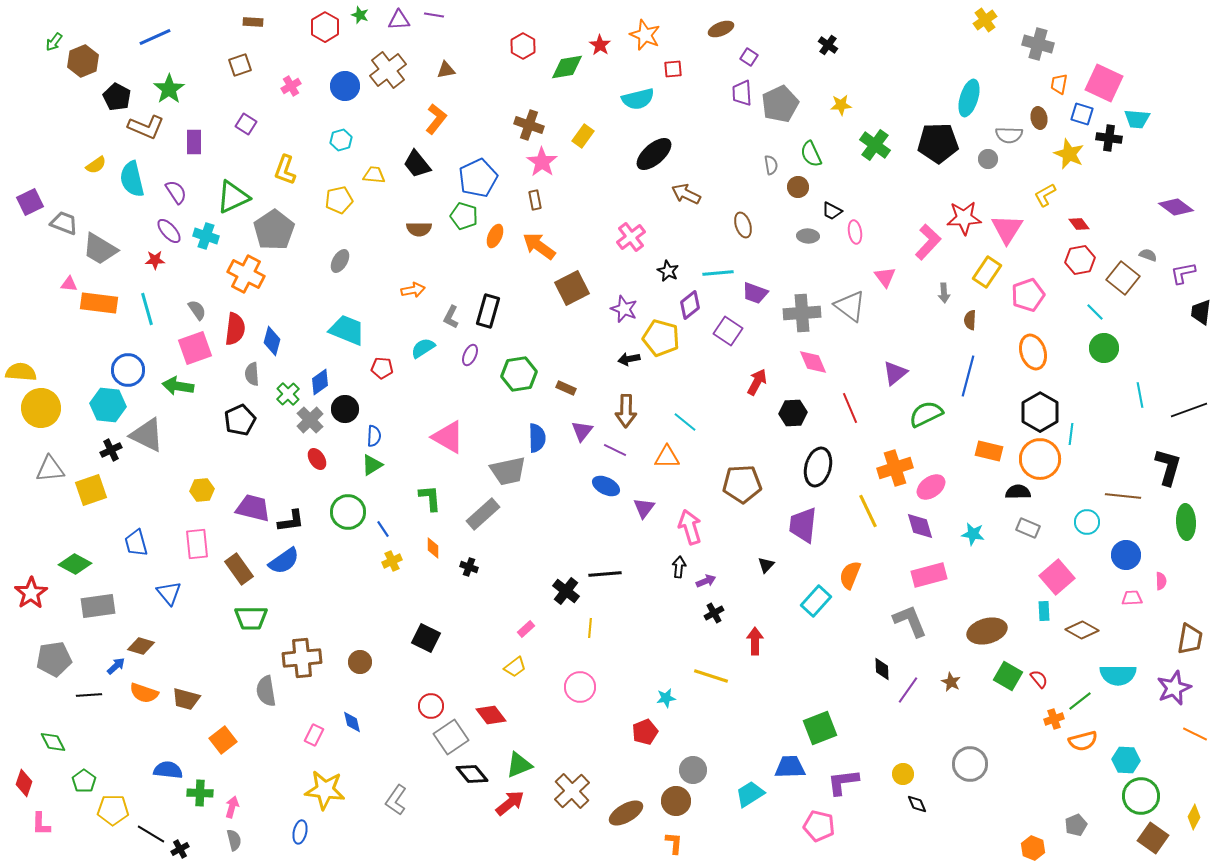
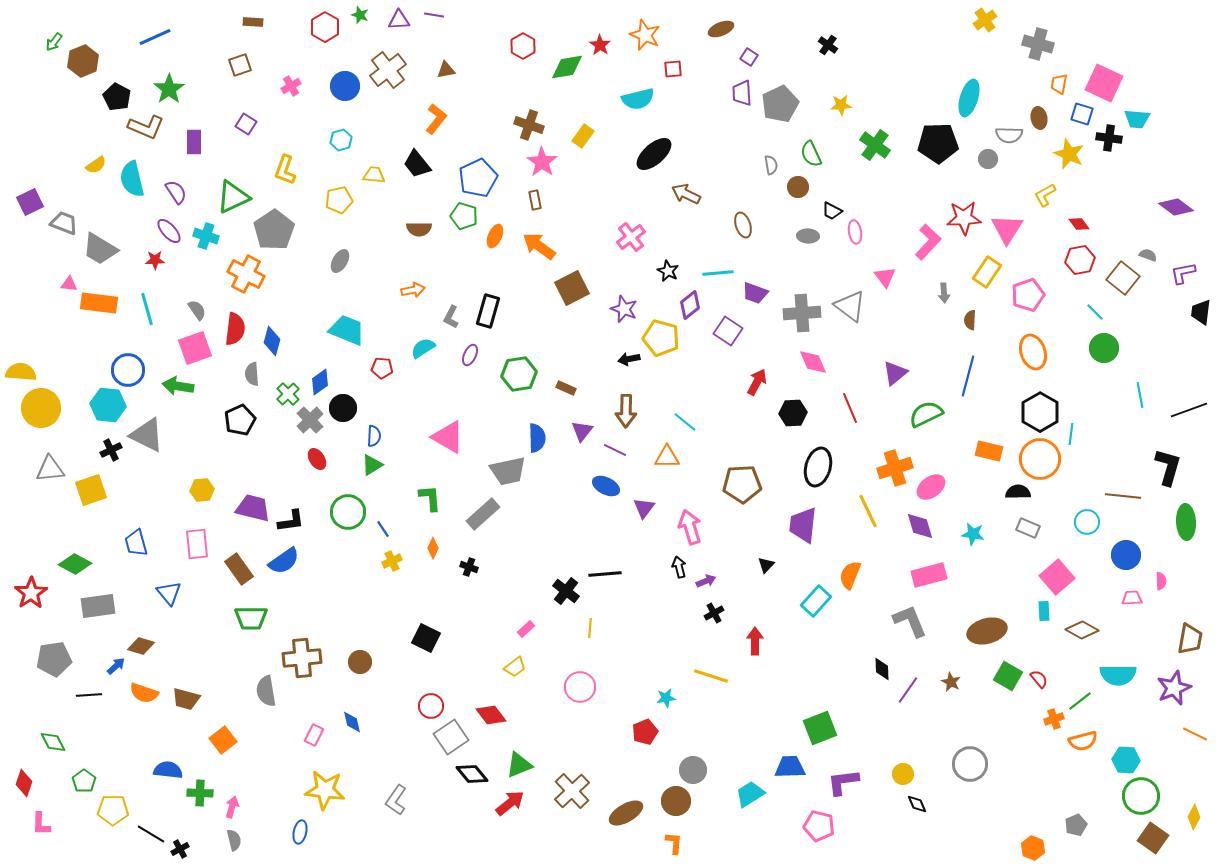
black circle at (345, 409): moved 2 px left, 1 px up
orange diamond at (433, 548): rotated 25 degrees clockwise
black arrow at (679, 567): rotated 20 degrees counterclockwise
